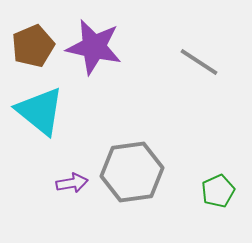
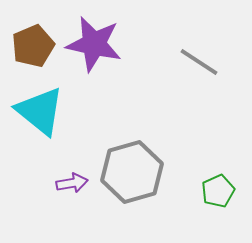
purple star: moved 3 px up
gray hexagon: rotated 8 degrees counterclockwise
